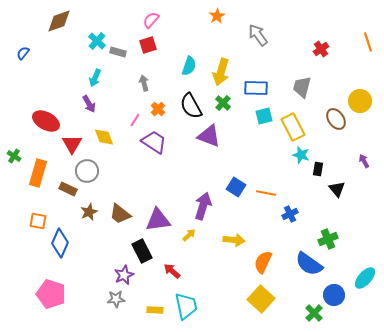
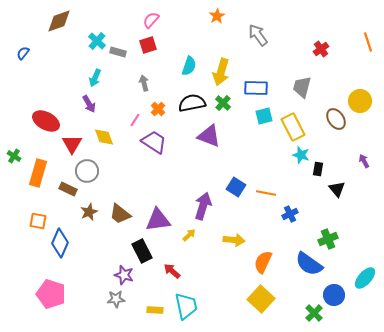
black semicircle at (191, 106): moved 1 px right, 3 px up; rotated 108 degrees clockwise
purple star at (124, 275): rotated 30 degrees counterclockwise
